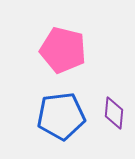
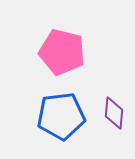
pink pentagon: moved 1 px left, 2 px down
